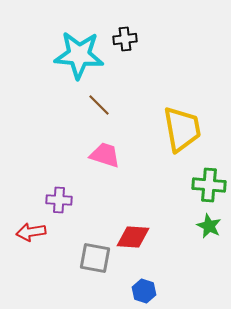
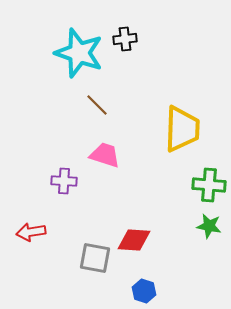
cyan star: moved 2 px up; rotated 15 degrees clockwise
brown line: moved 2 px left
yellow trapezoid: rotated 12 degrees clockwise
purple cross: moved 5 px right, 19 px up
green star: rotated 15 degrees counterclockwise
red diamond: moved 1 px right, 3 px down
